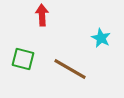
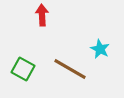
cyan star: moved 1 px left, 11 px down
green square: moved 10 px down; rotated 15 degrees clockwise
